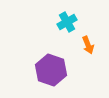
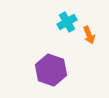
orange arrow: moved 1 px right, 10 px up
